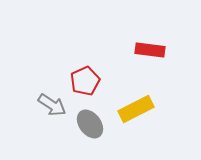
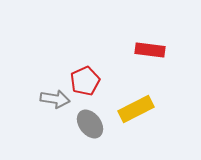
gray arrow: moved 3 px right, 6 px up; rotated 24 degrees counterclockwise
